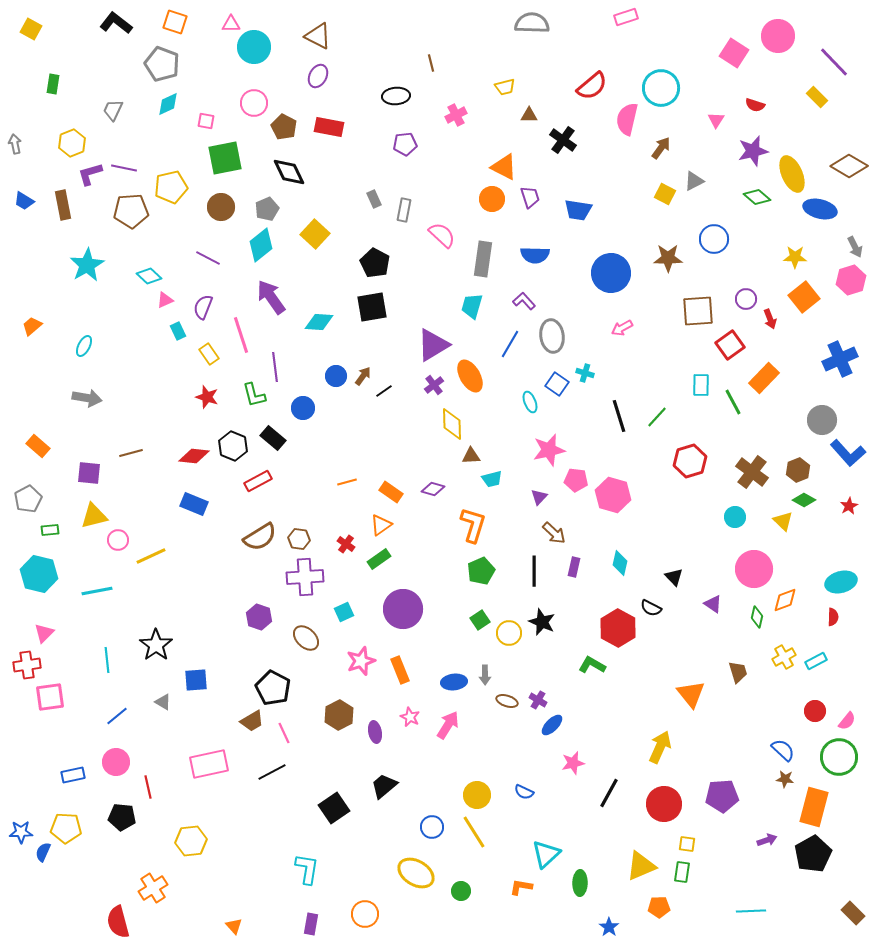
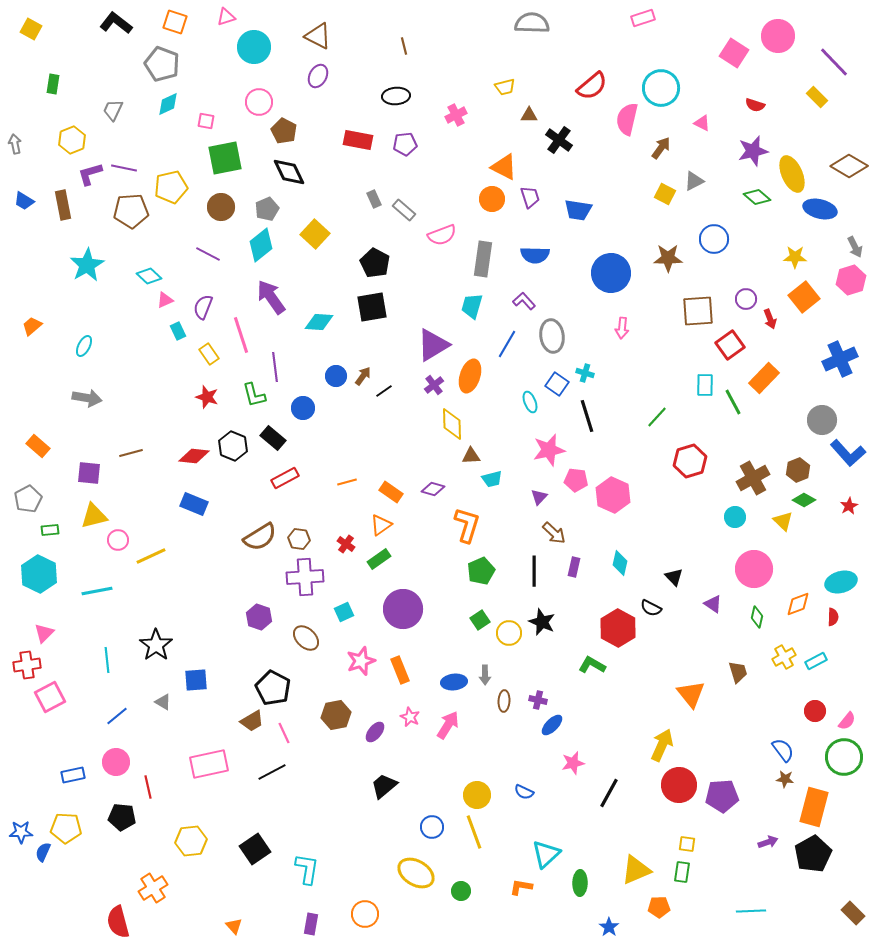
pink rectangle at (626, 17): moved 17 px right, 1 px down
pink triangle at (231, 24): moved 5 px left, 7 px up; rotated 18 degrees counterclockwise
brown line at (431, 63): moved 27 px left, 17 px up
pink circle at (254, 103): moved 5 px right, 1 px up
pink triangle at (716, 120): moved 14 px left, 3 px down; rotated 36 degrees counterclockwise
brown pentagon at (284, 127): moved 4 px down
red rectangle at (329, 127): moved 29 px right, 13 px down
black cross at (563, 140): moved 4 px left
yellow hexagon at (72, 143): moved 3 px up
gray rectangle at (404, 210): rotated 60 degrees counterclockwise
pink semicircle at (442, 235): rotated 116 degrees clockwise
purple line at (208, 258): moved 4 px up
pink arrow at (622, 328): rotated 55 degrees counterclockwise
blue line at (510, 344): moved 3 px left
orange ellipse at (470, 376): rotated 48 degrees clockwise
cyan rectangle at (701, 385): moved 4 px right
black line at (619, 416): moved 32 px left
brown cross at (752, 472): moved 1 px right, 6 px down; rotated 24 degrees clockwise
red rectangle at (258, 481): moved 27 px right, 3 px up
pink hexagon at (613, 495): rotated 8 degrees clockwise
orange L-shape at (473, 525): moved 6 px left
cyan hexagon at (39, 574): rotated 12 degrees clockwise
orange diamond at (785, 600): moved 13 px right, 4 px down
pink square at (50, 697): rotated 20 degrees counterclockwise
purple cross at (538, 700): rotated 18 degrees counterclockwise
brown ellipse at (507, 701): moved 3 px left; rotated 75 degrees clockwise
brown hexagon at (339, 715): moved 3 px left; rotated 16 degrees clockwise
purple ellipse at (375, 732): rotated 50 degrees clockwise
yellow arrow at (660, 747): moved 2 px right, 2 px up
blue semicircle at (783, 750): rotated 10 degrees clockwise
green circle at (839, 757): moved 5 px right
red circle at (664, 804): moved 15 px right, 19 px up
black square at (334, 808): moved 79 px left, 41 px down
yellow line at (474, 832): rotated 12 degrees clockwise
purple arrow at (767, 840): moved 1 px right, 2 px down
yellow triangle at (641, 866): moved 5 px left, 4 px down
